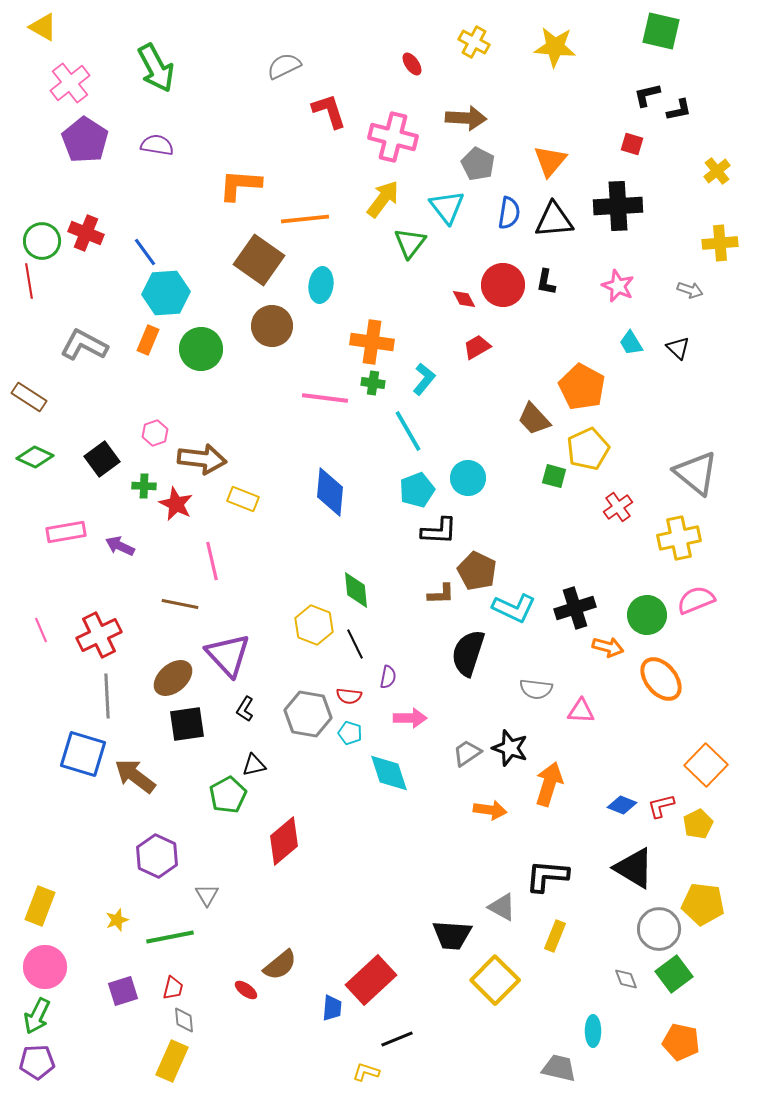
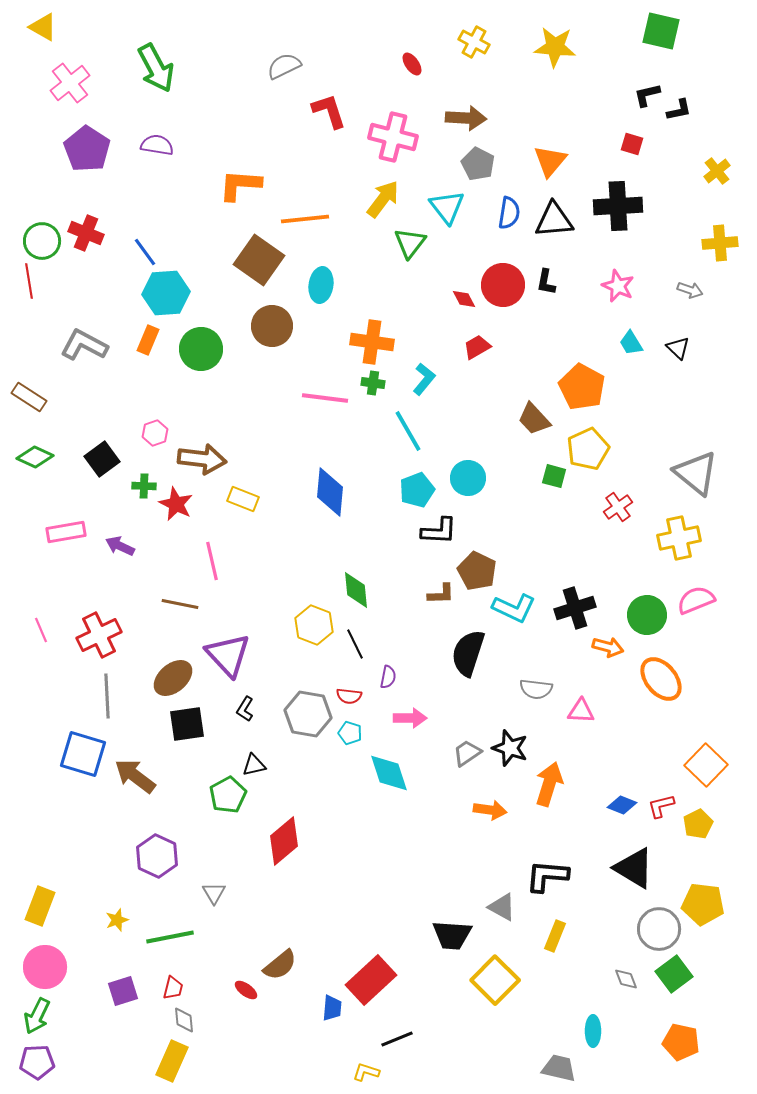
purple pentagon at (85, 140): moved 2 px right, 9 px down
gray triangle at (207, 895): moved 7 px right, 2 px up
